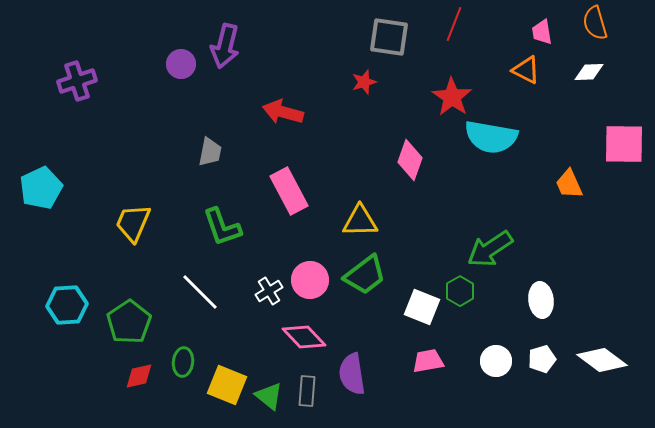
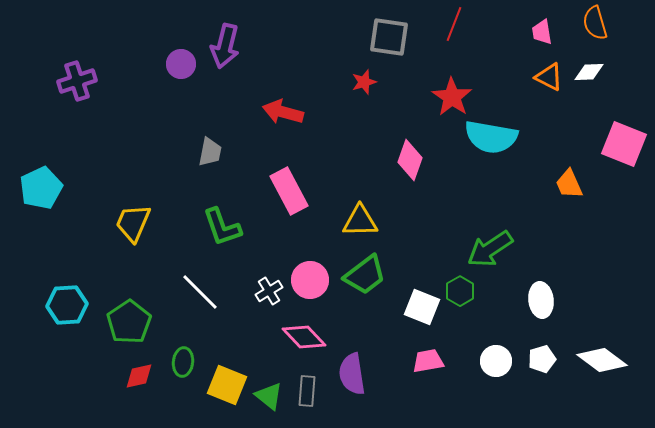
orange triangle at (526, 70): moved 23 px right, 7 px down
pink square at (624, 144): rotated 21 degrees clockwise
